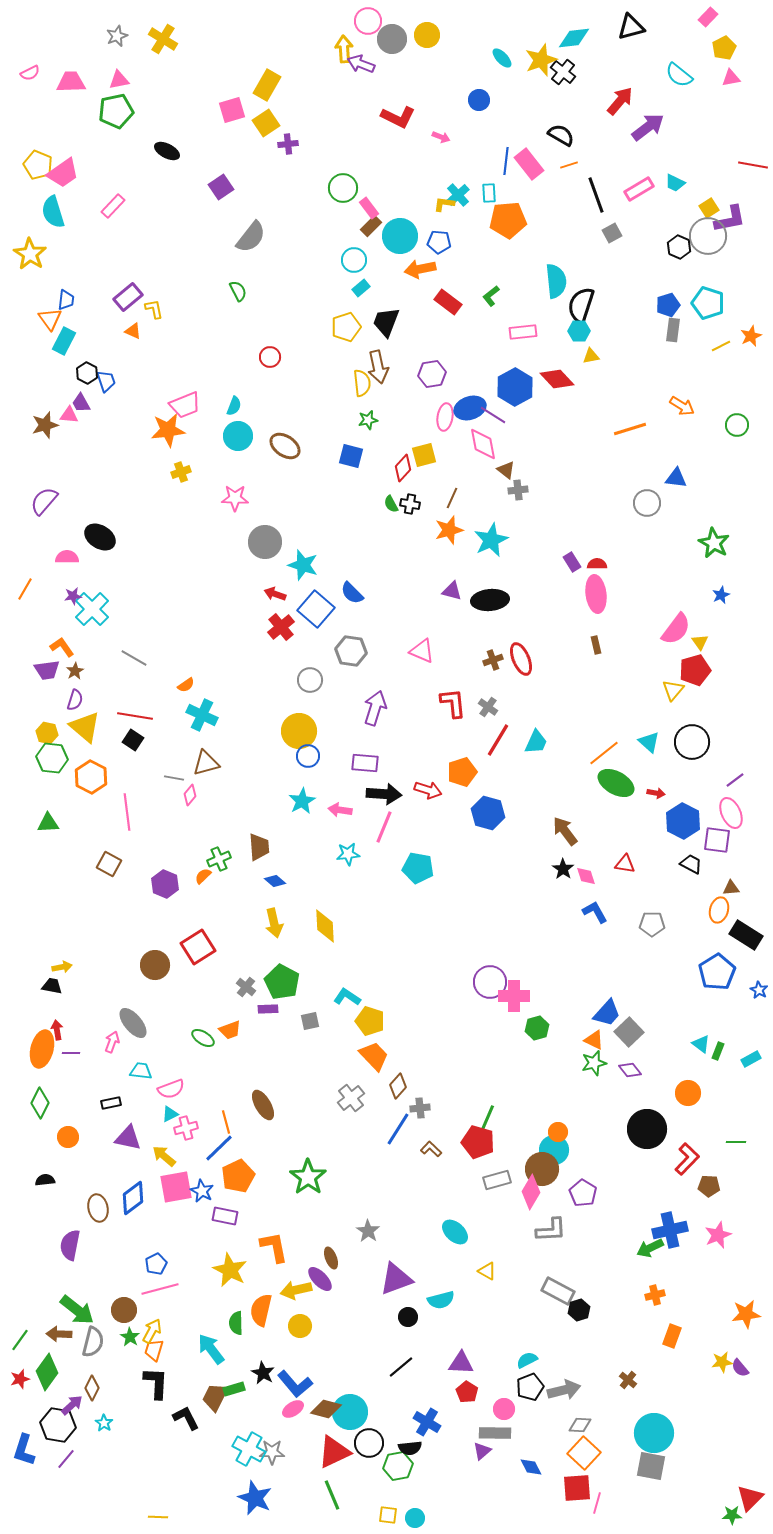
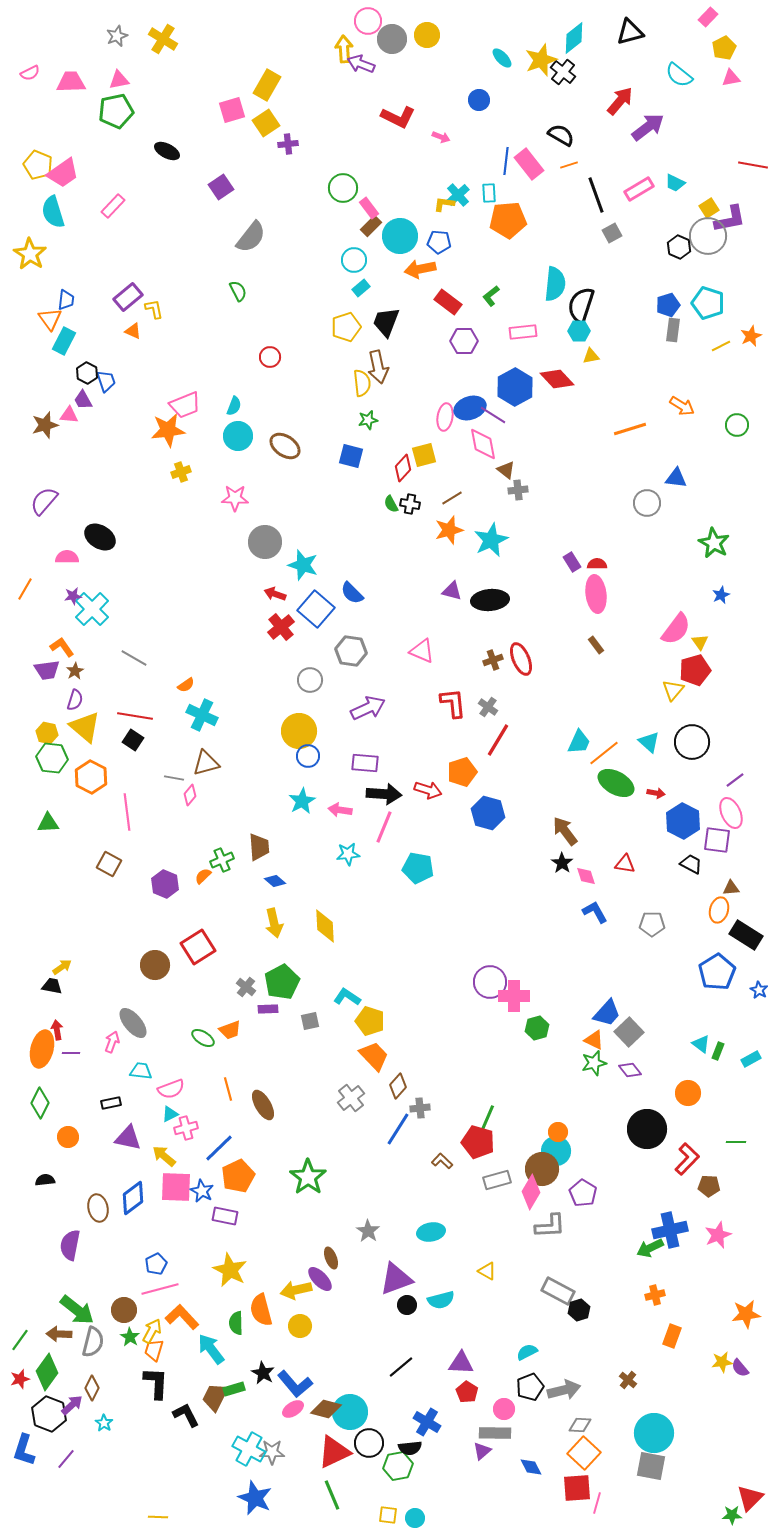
black triangle at (631, 27): moved 1 px left, 5 px down
cyan diamond at (574, 38): rotated 32 degrees counterclockwise
cyan semicircle at (556, 281): moved 1 px left, 3 px down; rotated 12 degrees clockwise
purple hexagon at (432, 374): moved 32 px right, 33 px up; rotated 8 degrees clockwise
purple trapezoid at (81, 403): moved 2 px right, 3 px up
brown line at (452, 498): rotated 35 degrees clockwise
brown rectangle at (596, 645): rotated 24 degrees counterclockwise
purple arrow at (375, 708): moved 7 px left; rotated 48 degrees clockwise
cyan trapezoid at (536, 742): moved 43 px right
green cross at (219, 859): moved 3 px right, 1 px down
black star at (563, 869): moved 1 px left, 6 px up
yellow arrow at (62, 967): rotated 24 degrees counterclockwise
green pentagon at (282, 982): rotated 16 degrees clockwise
orange line at (226, 1122): moved 2 px right, 33 px up
brown L-shape at (431, 1149): moved 11 px right, 12 px down
cyan circle at (554, 1150): moved 2 px right, 1 px down
pink square at (176, 1187): rotated 12 degrees clockwise
gray L-shape at (551, 1230): moved 1 px left, 4 px up
cyan ellipse at (455, 1232): moved 24 px left; rotated 52 degrees counterclockwise
orange L-shape at (274, 1247): moved 92 px left, 70 px down; rotated 32 degrees counterclockwise
orange semicircle at (261, 1310): rotated 28 degrees counterclockwise
black circle at (408, 1317): moved 1 px left, 12 px up
cyan semicircle at (527, 1360): moved 8 px up
black L-shape at (186, 1418): moved 3 px up
black hexagon at (58, 1425): moved 9 px left, 11 px up; rotated 12 degrees clockwise
